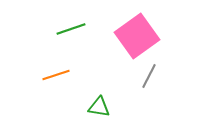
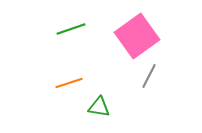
orange line: moved 13 px right, 8 px down
